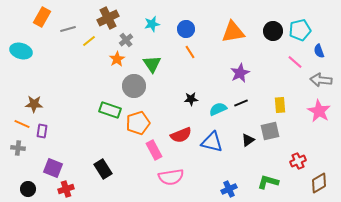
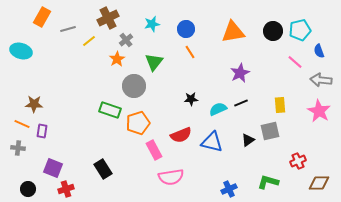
green triangle at (152, 64): moved 2 px right, 2 px up; rotated 12 degrees clockwise
brown diamond at (319, 183): rotated 30 degrees clockwise
